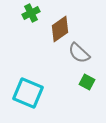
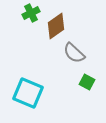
brown diamond: moved 4 px left, 3 px up
gray semicircle: moved 5 px left
